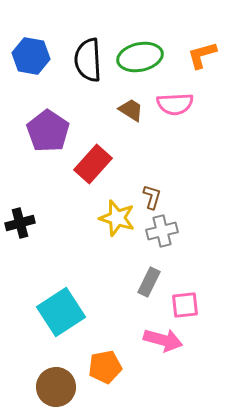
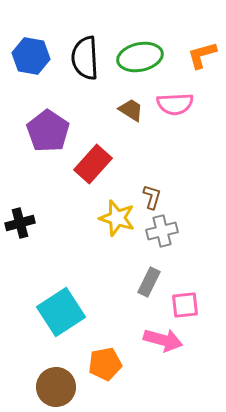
black semicircle: moved 3 px left, 2 px up
orange pentagon: moved 3 px up
